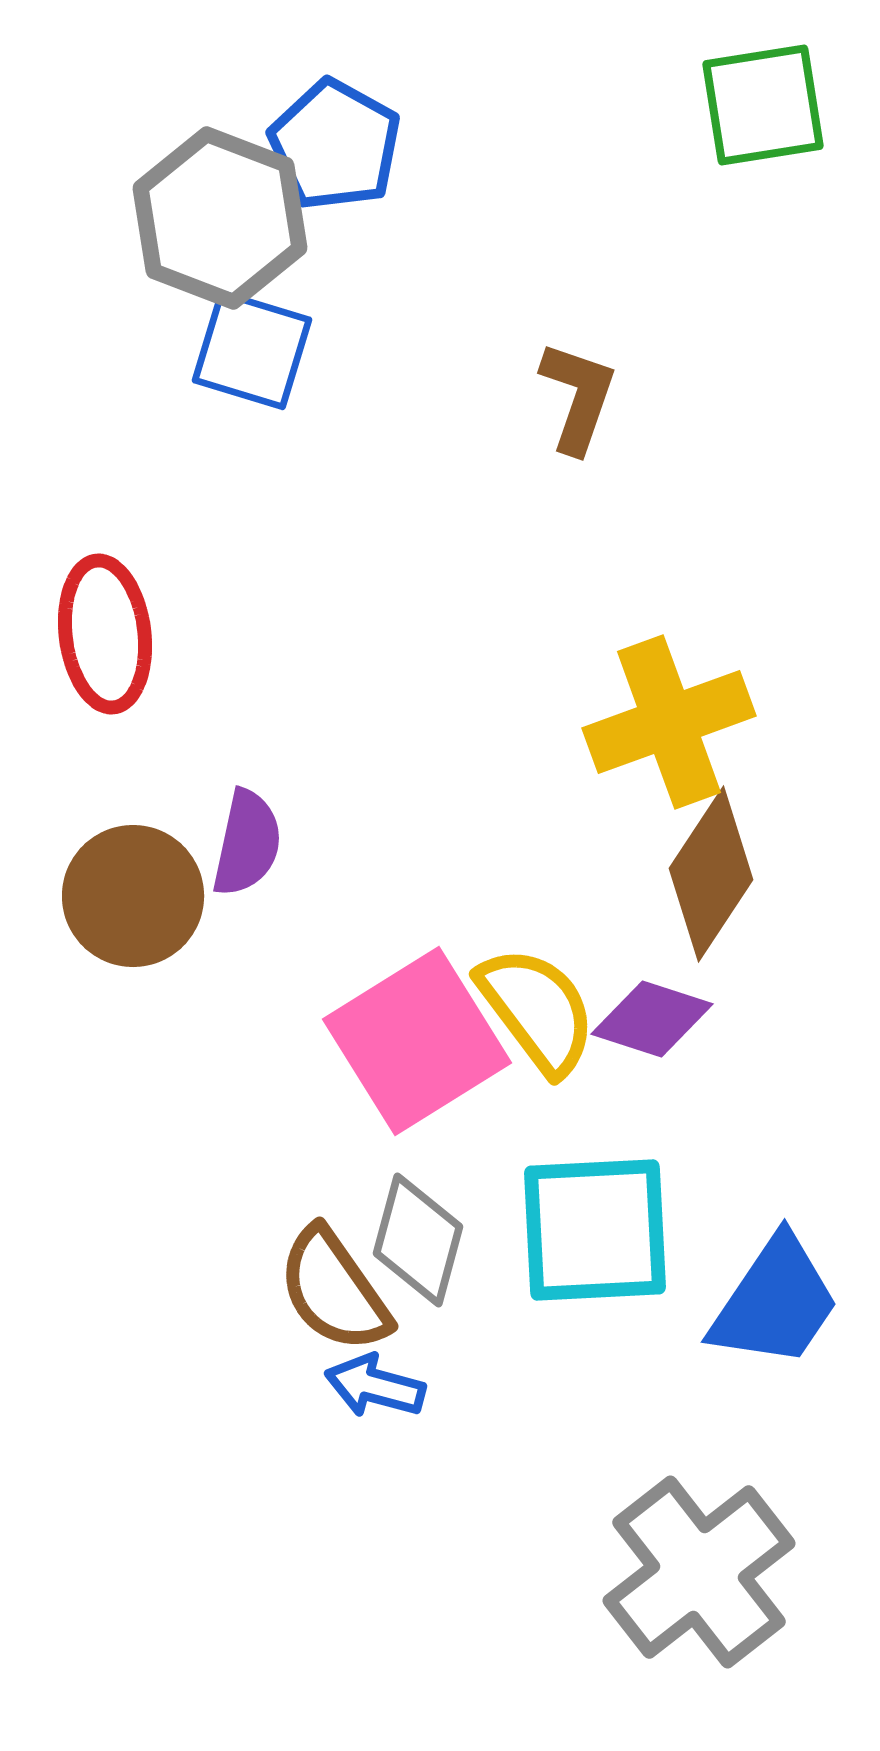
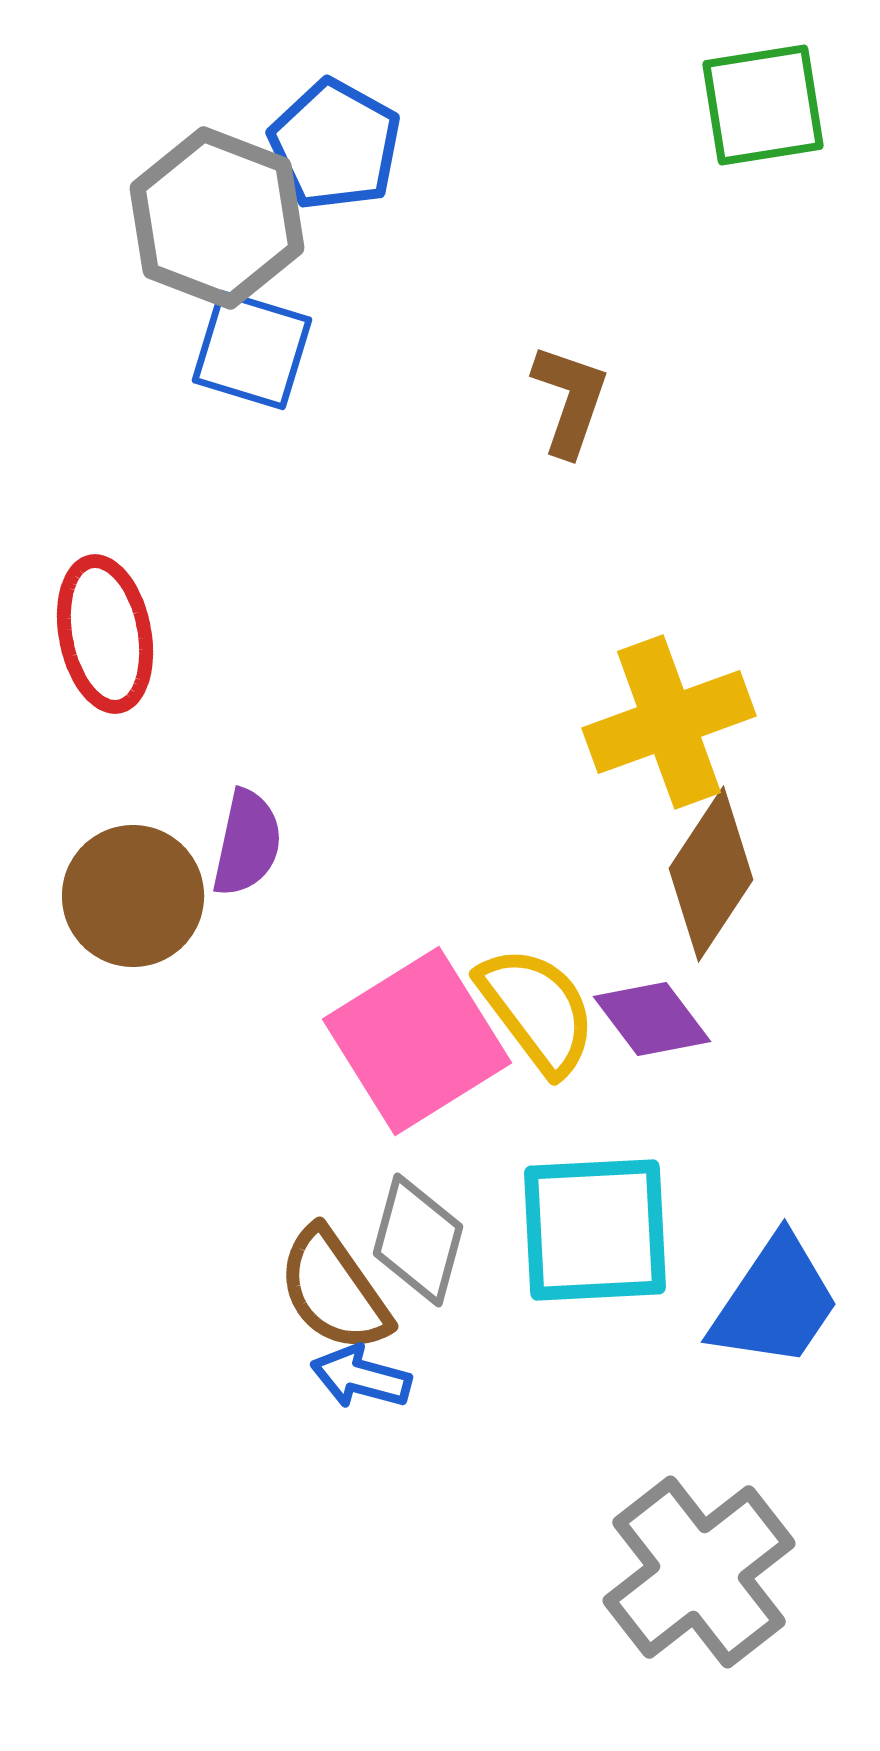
gray hexagon: moved 3 px left
brown L-shape: moved 8 px left, 3 px down
red ellipse: rotated 4 degrees counterclockwise
purple diamond: rotated 35 degrees clockwise
blue arrow: moved 14 px left, 9 px up
